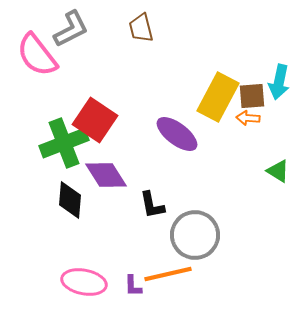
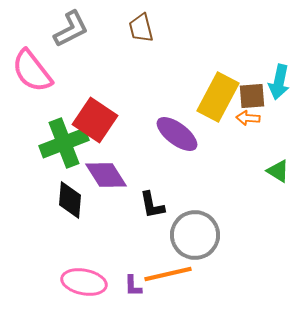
pink semicircle: moved 5 px left, 16 px down
